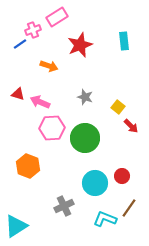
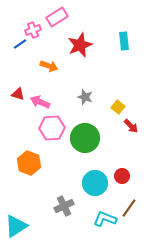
orange hexagon: moved 1 px right, 3 px up
